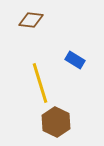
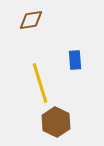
brown diamond: rotated 15 degrees counterclockwise
blue rectangle: rotated 54 degrees clockwise
